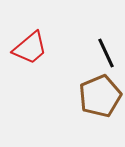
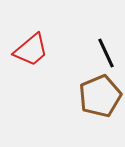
red trapezoid: moved 1 px right, 2 px down
